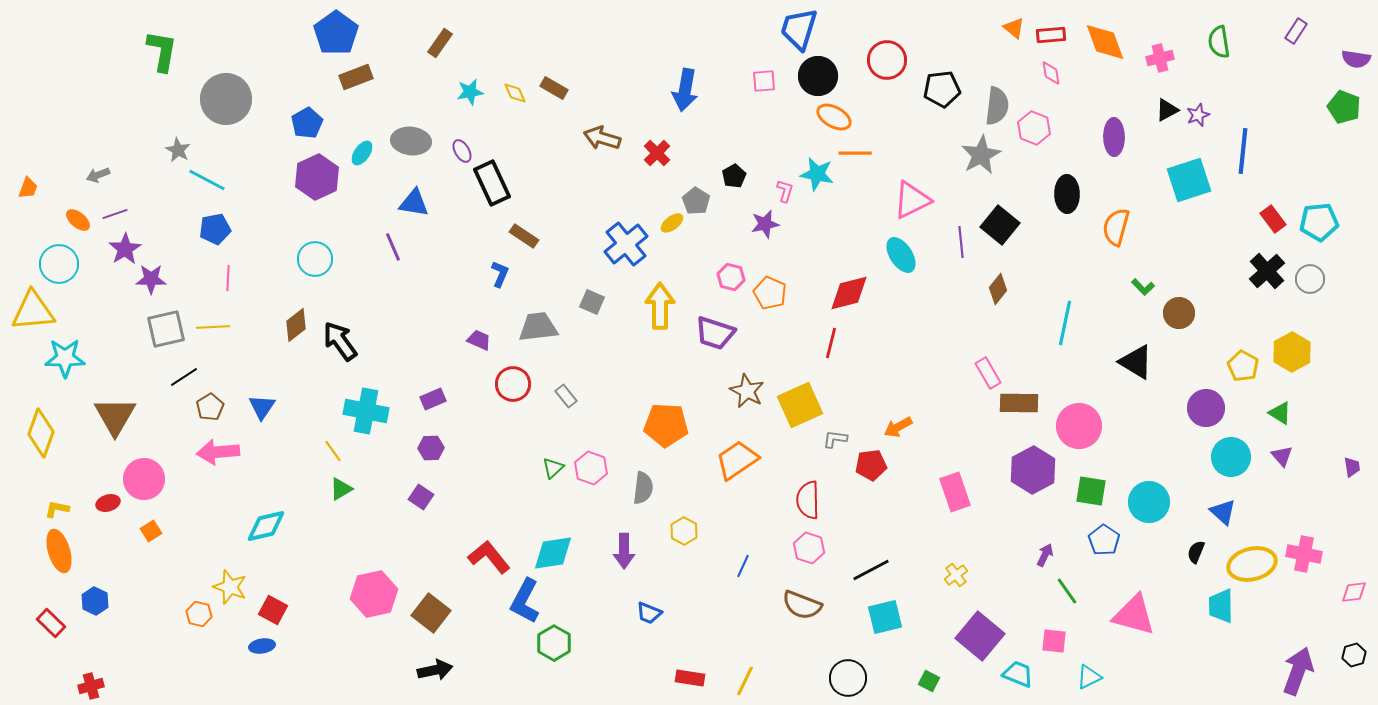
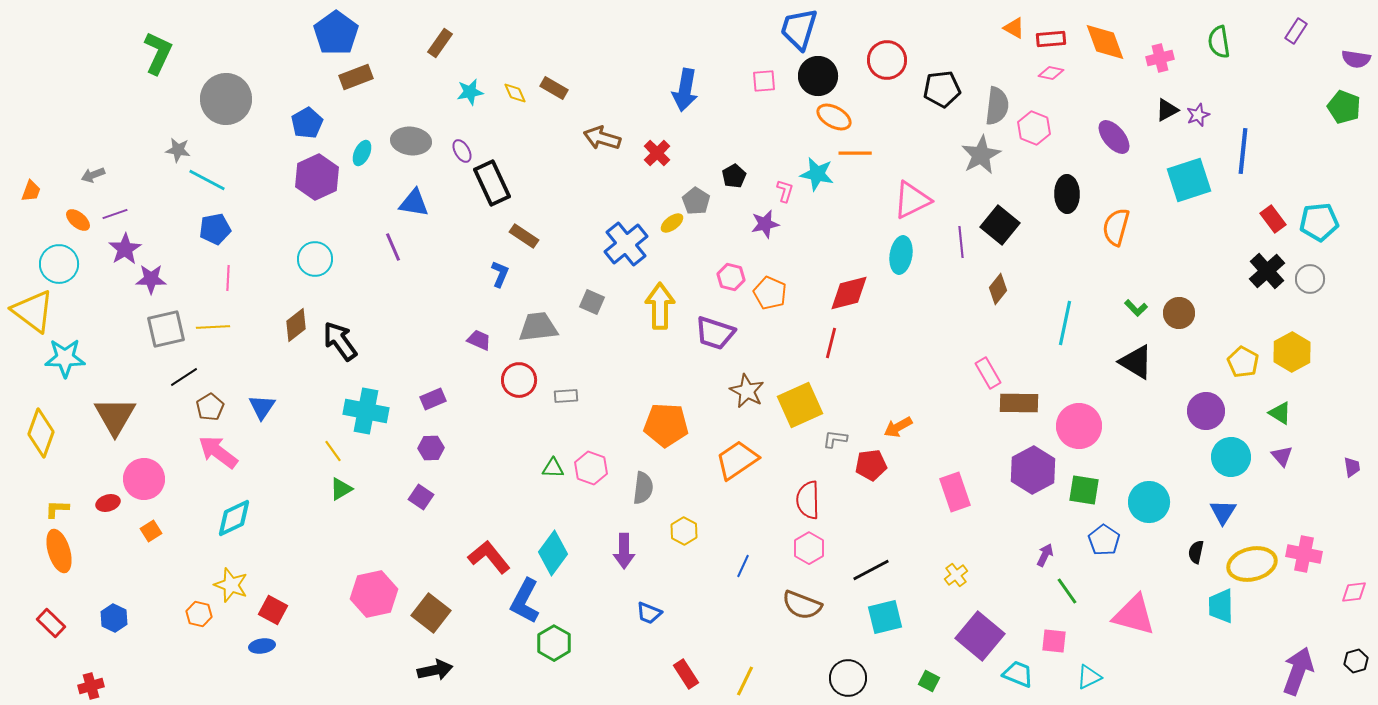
orange triangle at (1014, 28): rotated 10 degrees counterclockwise
red rectangle at (1051, 35): moved 4 px down
green L-shape at (162, 51): moved 4 px left, 2 px down; rotated 15 degrees clockwise
pink diamond at (1051, 73): rotated 70 degrees counterclockwise
purple ellipse at (1114, 137): rotated 39 degrees counterclockwise
gray star at (178, 150): rotated 20 degrees counterclockwise
cyan ellipse at (362, 153): rotated 10 degrees counterclockwise
gray arrow at (98, 175): moved 5 px left
orange trapezoid at (28, 188): moved 3 px right, 3 px down
cyan ellipse at (901, 255): rotated 42 degrees clockwise
green L-shape at (1143, 287): moved 7 px left, 21 px down
yellow triangle at (33, 311): rotated 42 degrees clockwise
yellow pentagon at (1243, 366): moved 4 px up
red circle at (513, 384): moved 6 px right, 4 px up
gray rectangle at (566, 396): rotated 55 degrees counterclockwise
purple circle at (1206, 408): moved 3 px down
pink arrow at (218, 452): rotated 42 degrees clockwise
green triangle at (553, 468): rotated 45 degrees clockwise
green square at (1091, 491): moved 7 px left, 1 px up
yellow L-shape at (57, 509): rotated 10 degrees counterclockwise
blue triangle at (1223, 512): rotated 20 degrees clockwise
cyan diamond at (266, 526): moved 32 px left, 8 px up; rotated 12 degrees counterclockwise
pink hexagon at (809, 548): rotated 12 degrees clockwise
black semicircle at (1196, 552): rotated 10 degrees counterclockwise
cyan diamond at (553, 553): rotated 45 degrees counterclockwise
yellow star at (230, 587): moved 1 px right, 2 px up
blue hexagon at (95, 601): moved 19 px right, 17 px down
black hexagon at (1354, 655): moved 2 px right, 6 px down
red rectangle at (690, 678): moved 4 px left, 4 px up; rotated 48 degrees clockwise
